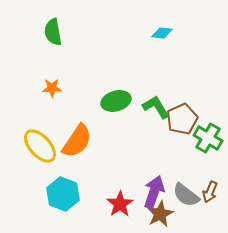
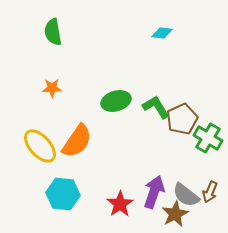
cyan hexagon: rotated 16 degrees counterclockwise
brown star: moved 15 px right
